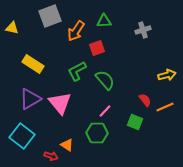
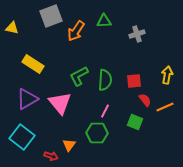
gray square: moved 1 px right
gray cross: moved 6 px left, 4 px down
red square: moved 37 px right, 33 px down; rotated 14 degrees clockwise
green L-shape: moved 2 px right, 5 px down
yellow arrow: rotated 66 degrees counterclockwise
green semicircle: rotated 45 degrees clockwise
purple triangle: moved 3 px left
pink line: rotated 16 degrees counterclockwise
cyan square: moved 1 px down
orange triangle: moved 2 px right; rotated 32 degrees clockwise
